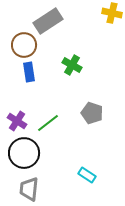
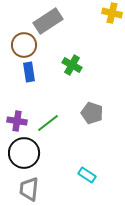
purple cross: rotated 24 degrees counterclockwise
